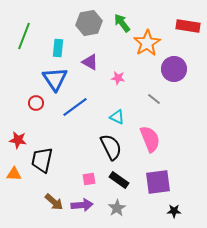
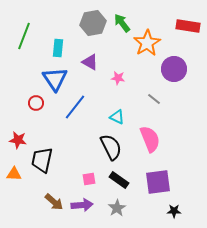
gray hexagon: moved 4 px right
blue line: rotated 16 degrees counterclockwise
